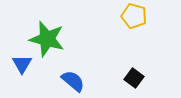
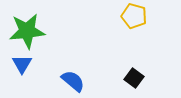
green star: moved 20 px left, 8 px up; rotated 21 degrees counterclockwise
